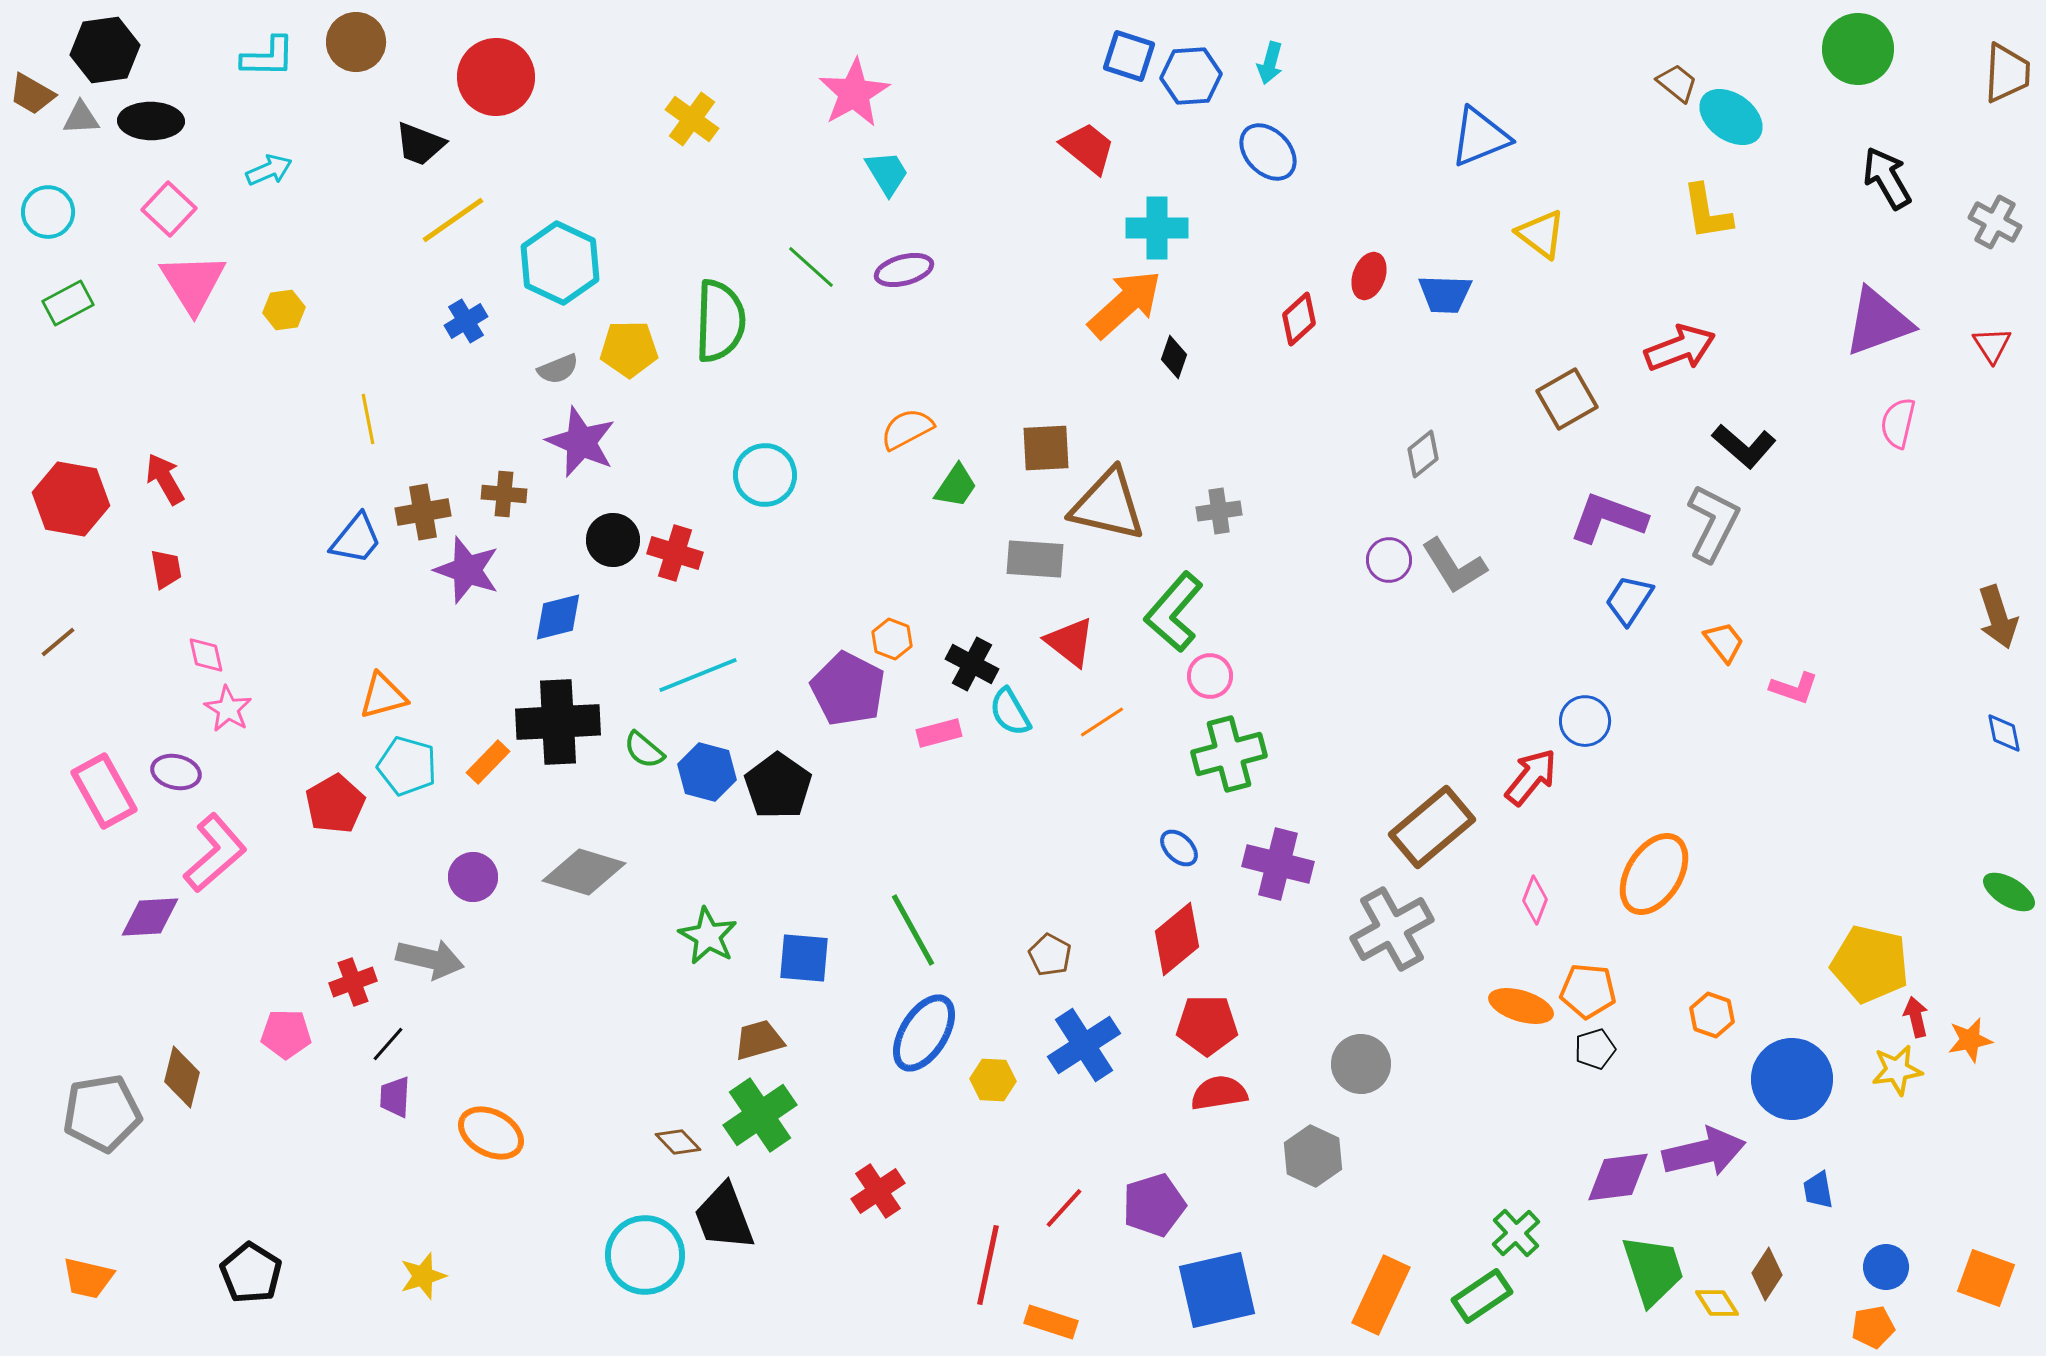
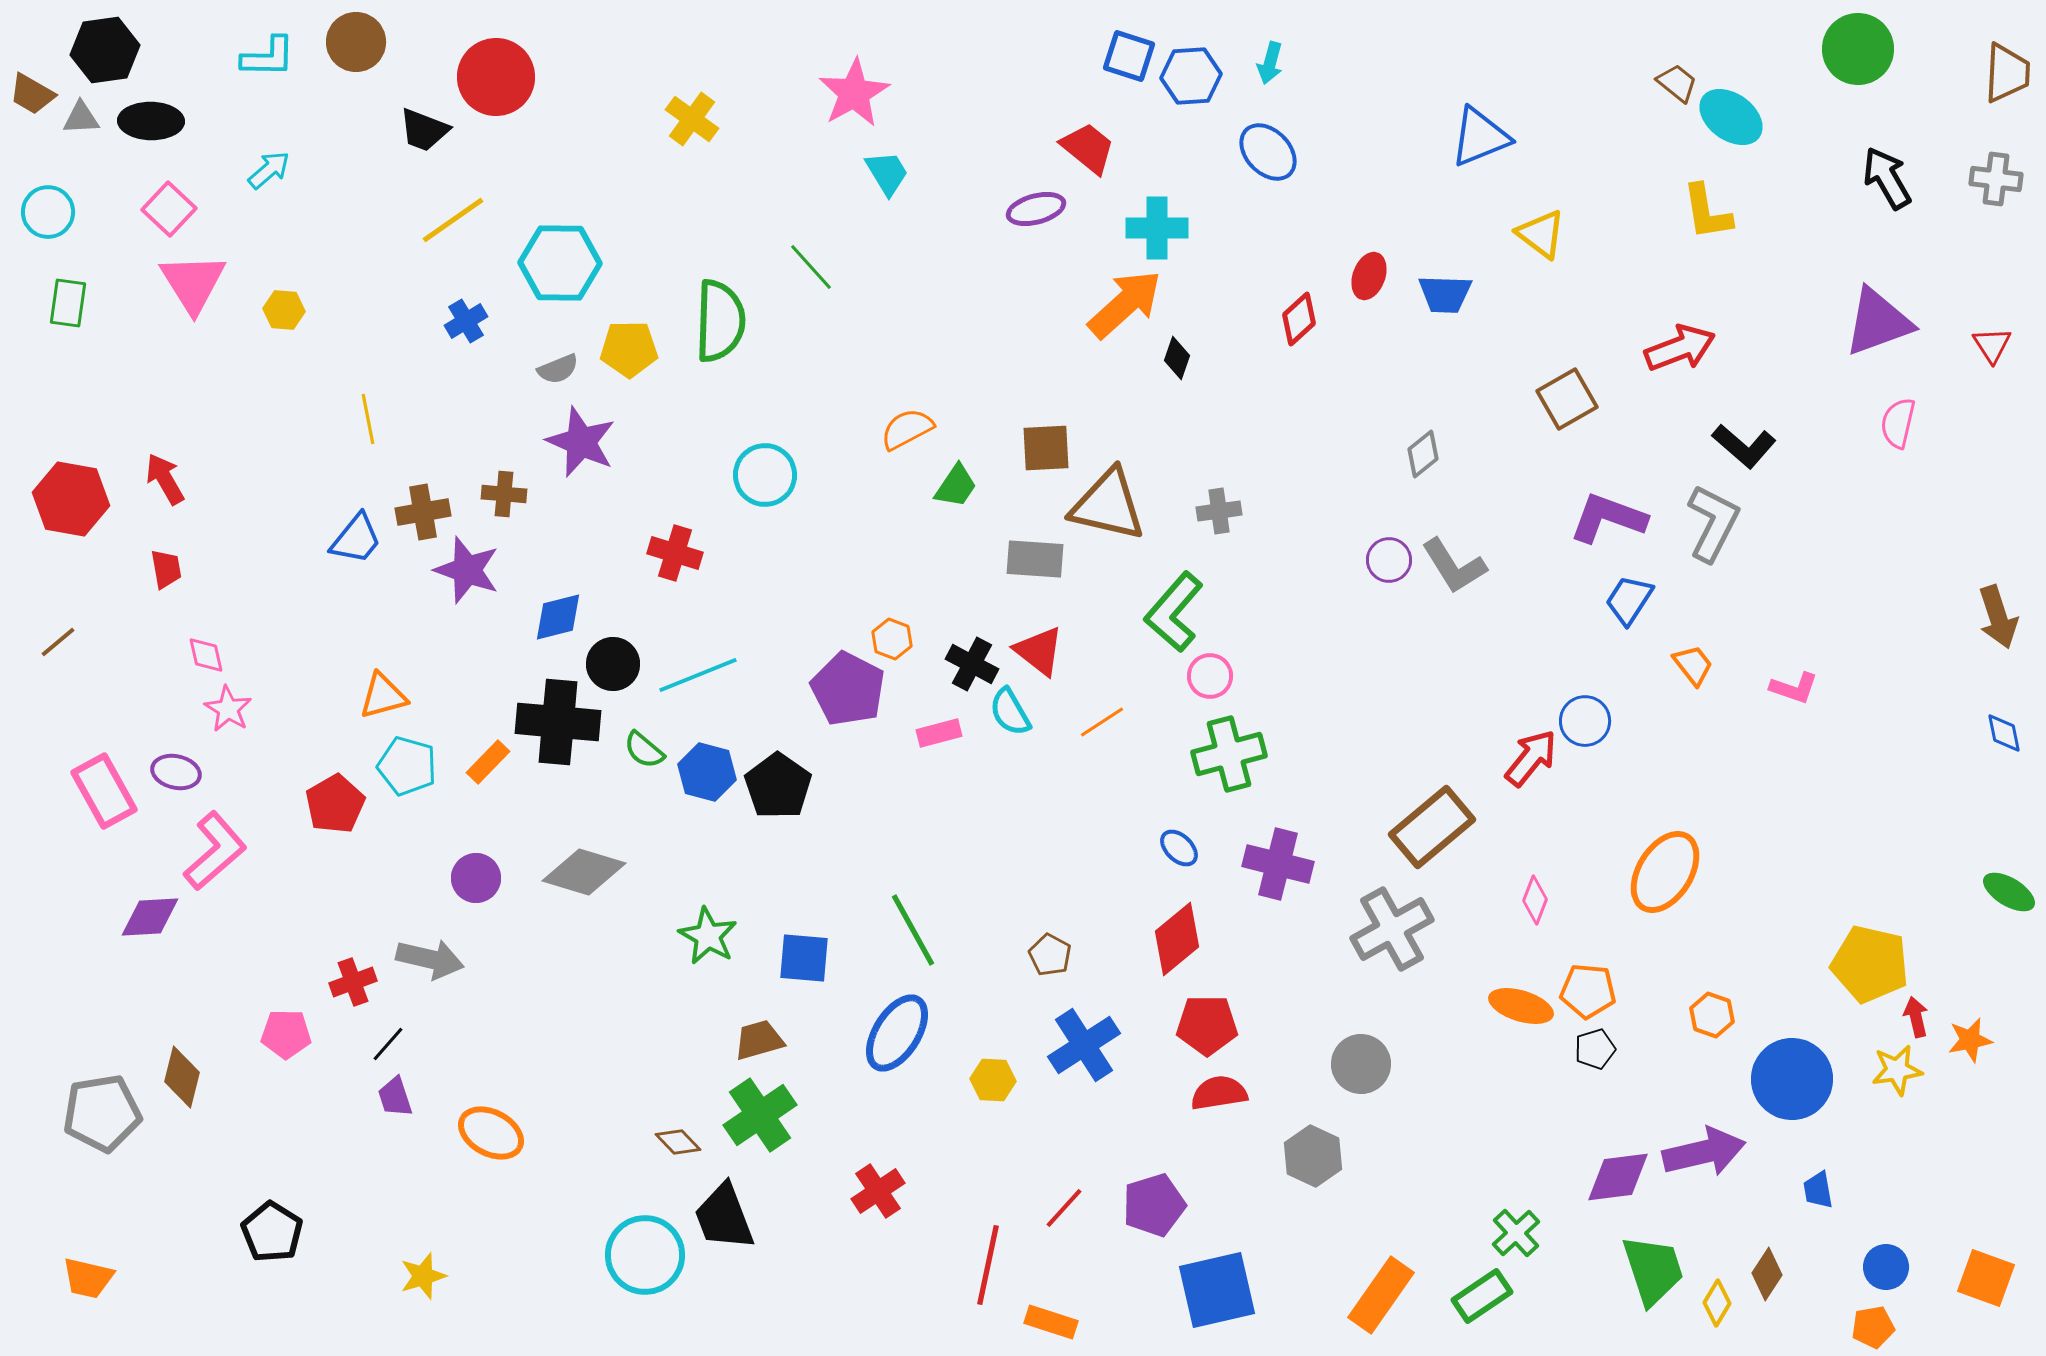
black trapezoid at (420, 144): moved 4 px right, 14 px up
cyan arrow at (269, 170): rotated 18 degrees counterclockwise
gray cross at (1995, 222): moved 1 px right, 43 px up; rotated 21 degrees counterclockwise
cyan hexagon at (560, 263): rotated 24 degrees counterclockwise
green line at (811, 267): rotated 6 degrees clockwise
purple ellipse at (904, 270): moved 132 px right, 61 px up
green rectangle at (68, 303): rotated 54 degrees counterclockwise
yellow hexagon at (284, 310): rotated 12 degrees clockwise
black diamond at (1174, 357): moved 3 px right, 1 px down
black circle at (613, 540): moved 124 px down
red triangle at (1070, 642): moved 31 px left, 9 px down
orange trapezoid at (1724, 642): moved 31 px left, 23 px down
black cross at (558, 722): rotated 8 degrees clockwise
red arrow at (1531, 777): moved 19 px up
pink L-shape at (215, 853): moved 2 px up
orange ellipse at (1654, 874): moved 11 px right, 2 px up
purple circle at (473, 877): moved 3 px right, 1 px down
blue ellipse at (924, 1033): moved 27 px left
purple trapezoid at (395, 1097): rotated 21 degrees counterclockwise
black pentagon at (251, 1273): moved 21 px right, 41 px up
orange rectangle at (1381, 1295): rotated 10 degrees clockwise
yellow diamond at (1717, 1303): rotated 63 degrees clockwise
